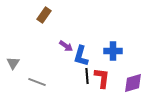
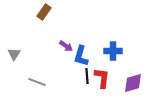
brown rectangle: moved 3 px up
gray triangle: moved 1 px right, 9 px up
